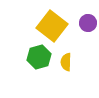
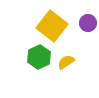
green hexagon: rotated 10 degrees counterclockwise
yellow semicircle: rotated 54 degrees clockwise
